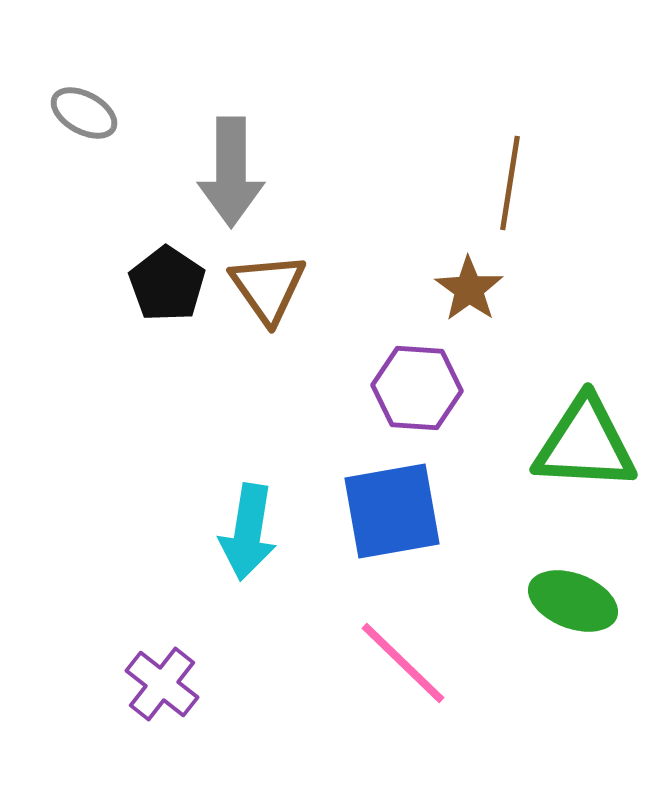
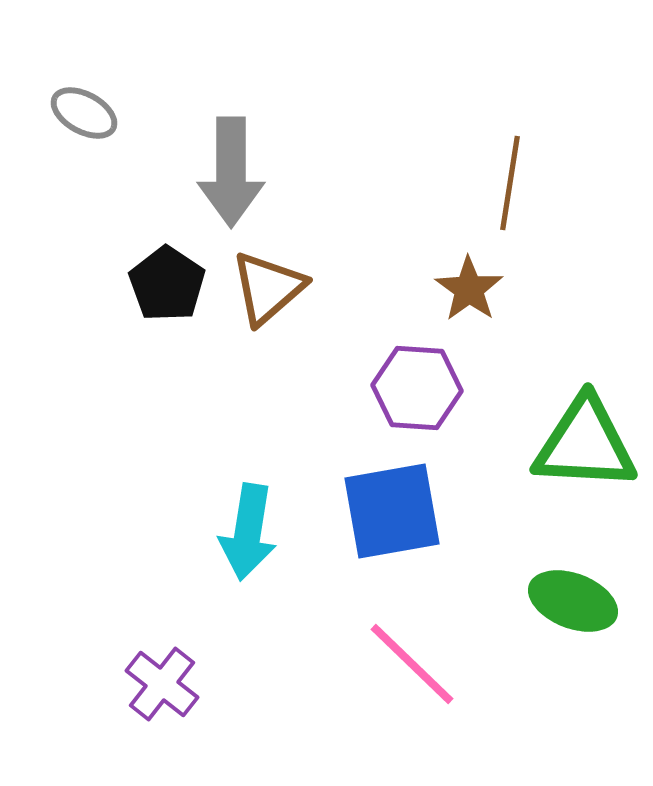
brown triangle: rotated 24 degrees clockwise
pink line: moved 9 px right, 1 px down
